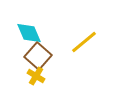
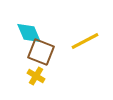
yellow line: moved 1 px right, 1 px up; rotated 12 degrees clockwise
brown square: moved 3 px right, 4 px up; rotated 20 degrees counterclockwise
